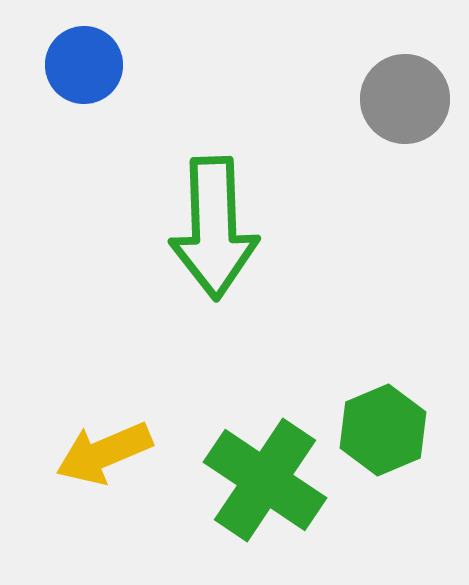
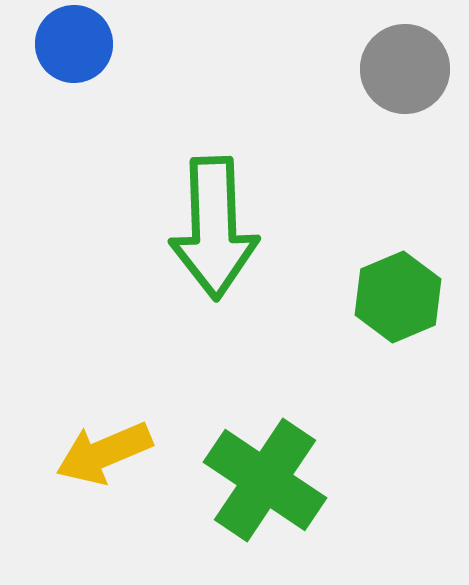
blue circle: moved 10 px left, 21 px up
gray circle: moved 30 px up
green hexagon: moved 15 px right, 133 px up
